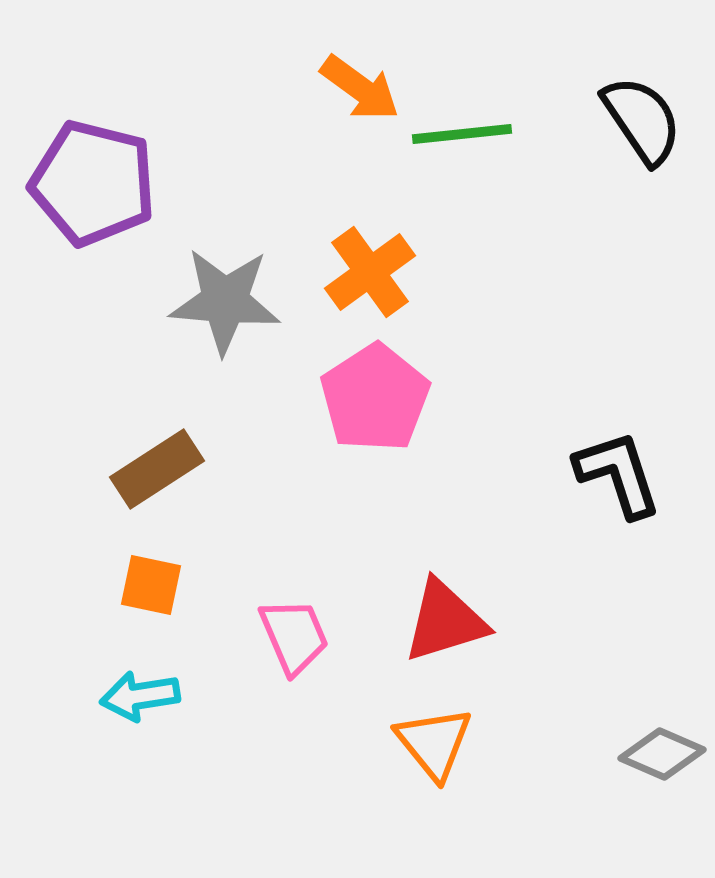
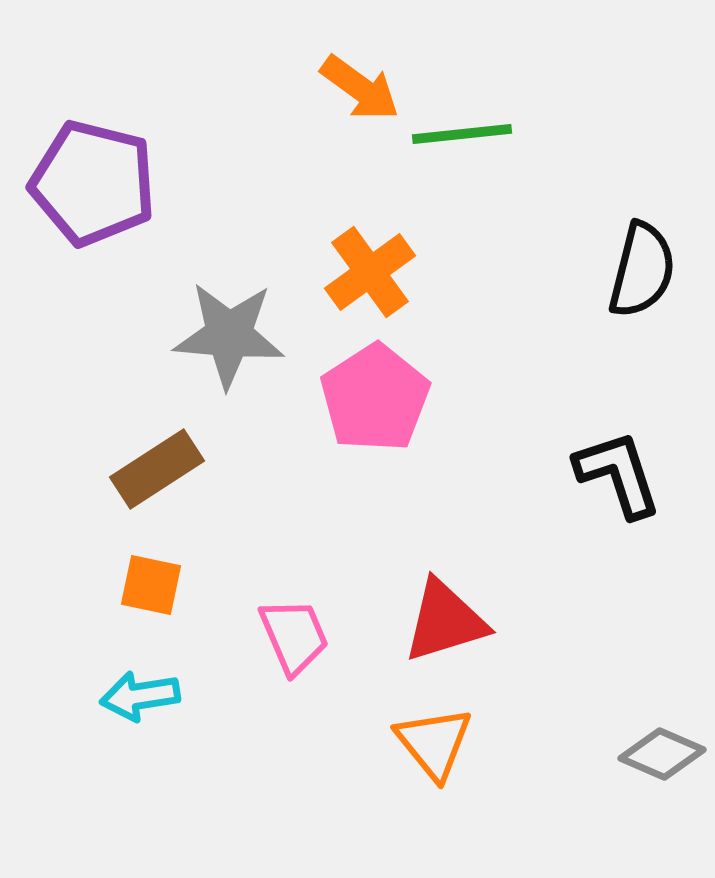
black semicircle: moved 150 px down; rotated 48 degrees clockwise
gray star: moved 4 px right, 34 px down
